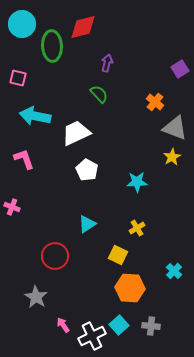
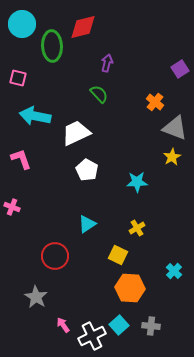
pink L-shape: moved 3 px left
